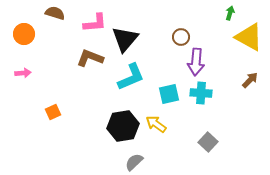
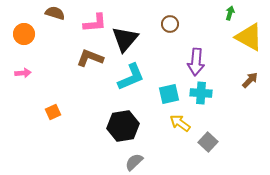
brown circle: moved 11 px left, 13 px up
yellow arrow: moved 24 px right, 1 px up
